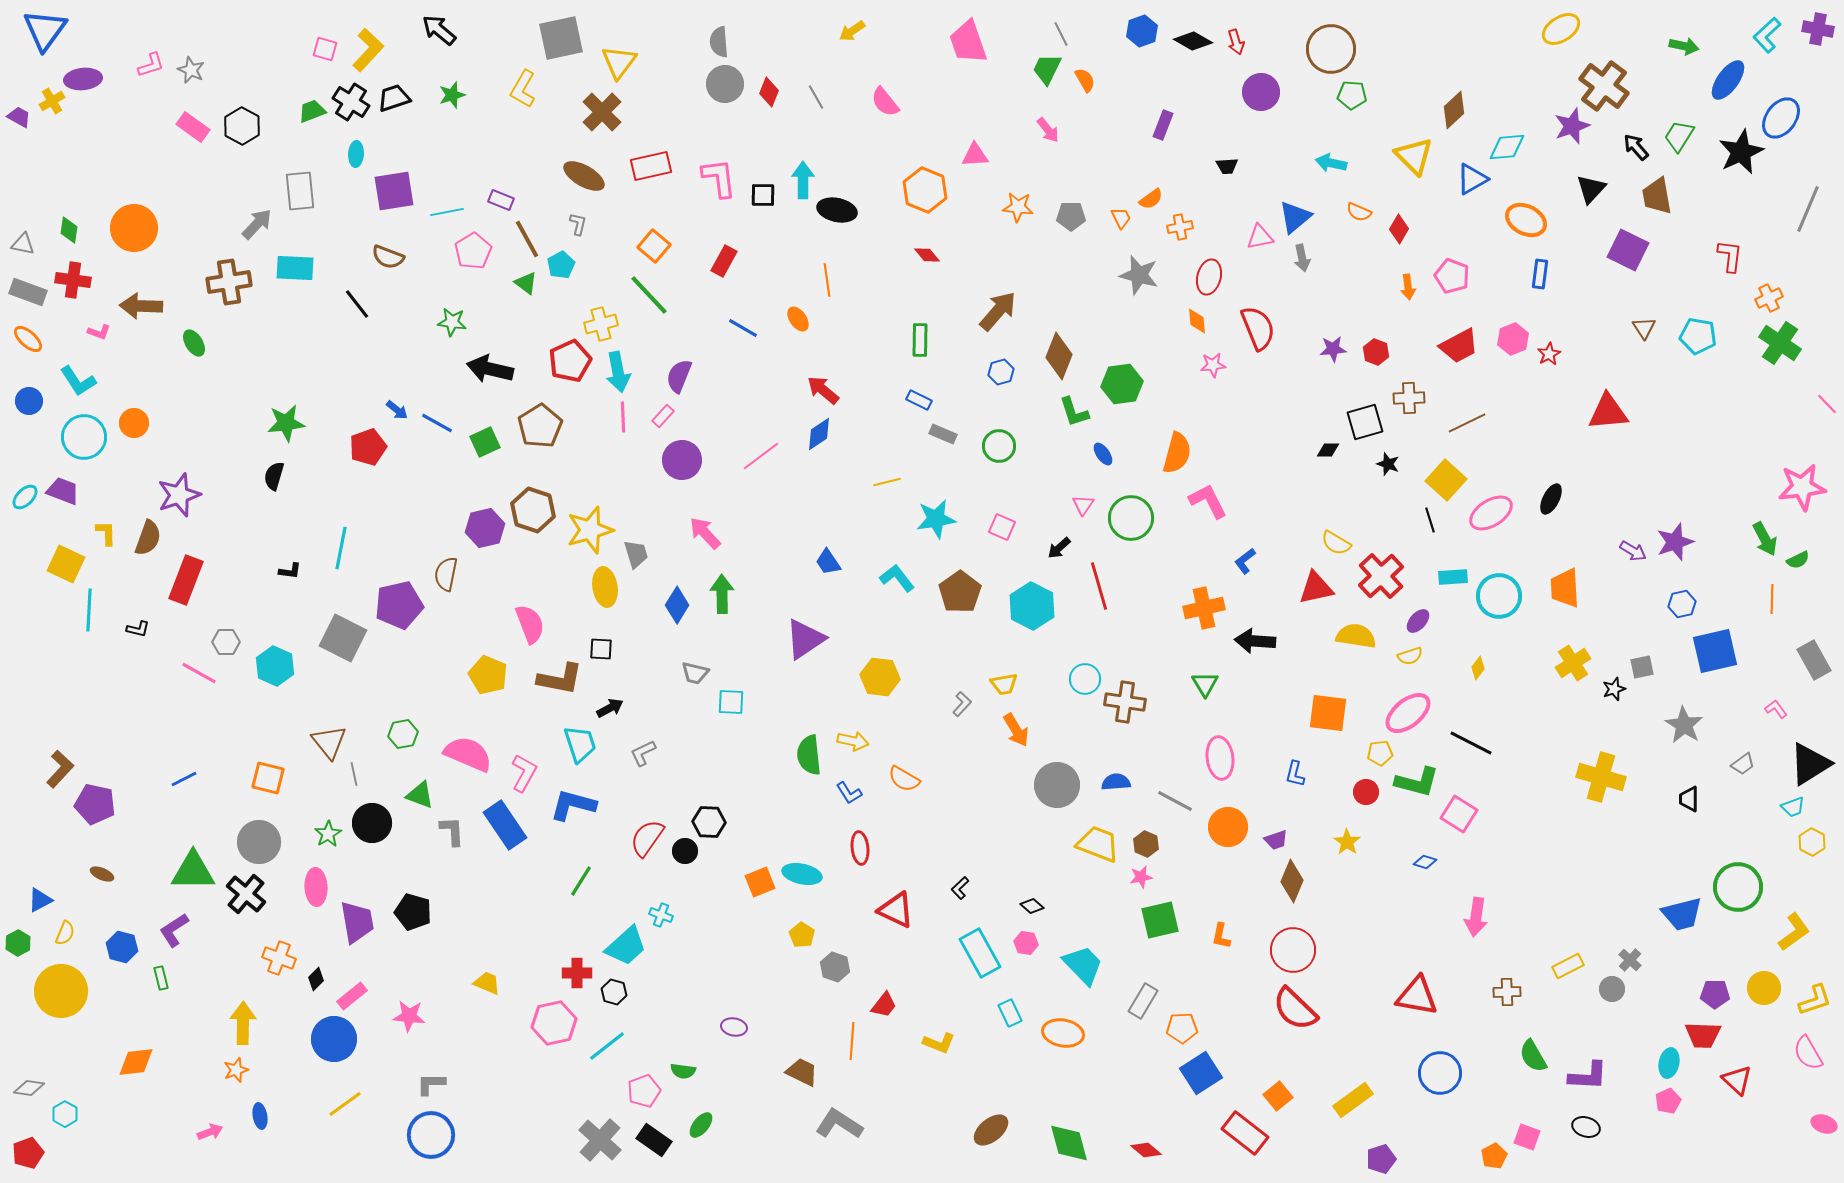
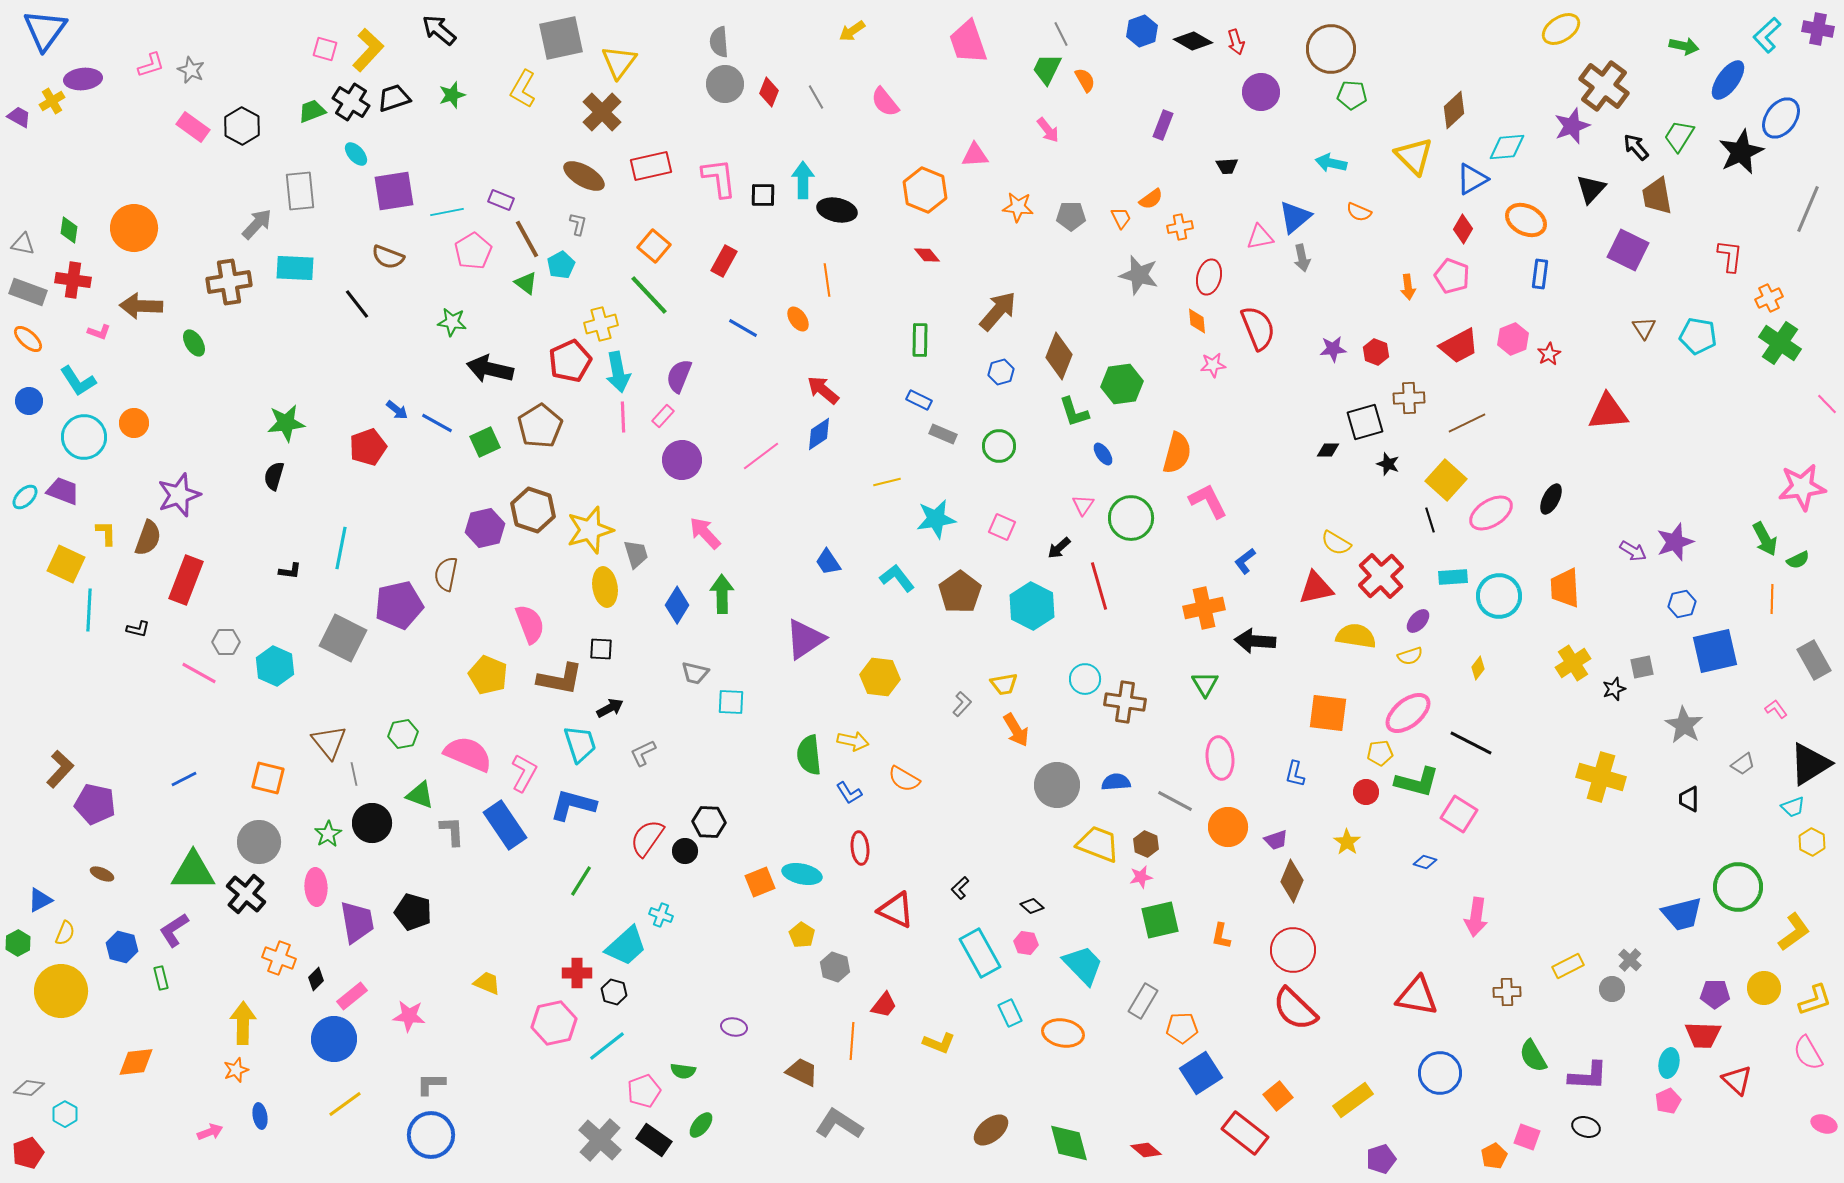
cyan ellipse at (356, 154): rotated 45 degrees counterclockwise
red diamond at (1399, 229): moved 64 px right
